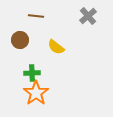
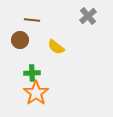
brown line: moved 4 px left, 4 px down
